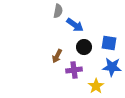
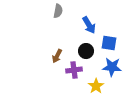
blue arrow: moved 14 px right; rotated 24 degrees clockwise
black circle: moved 2 px right, 4 px down
